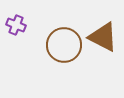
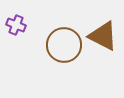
brown triangle: moved 1 px up
